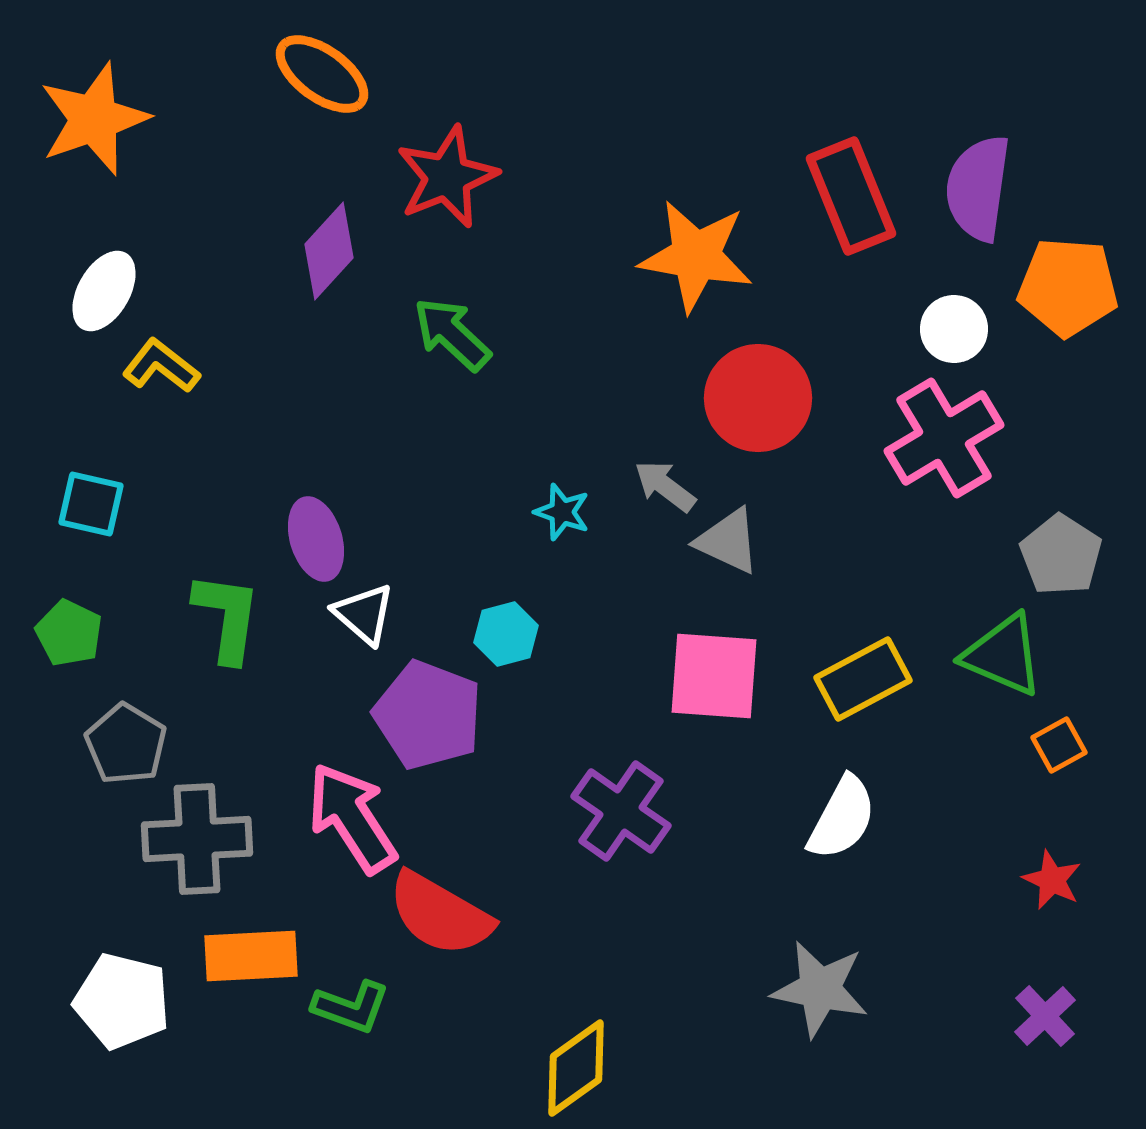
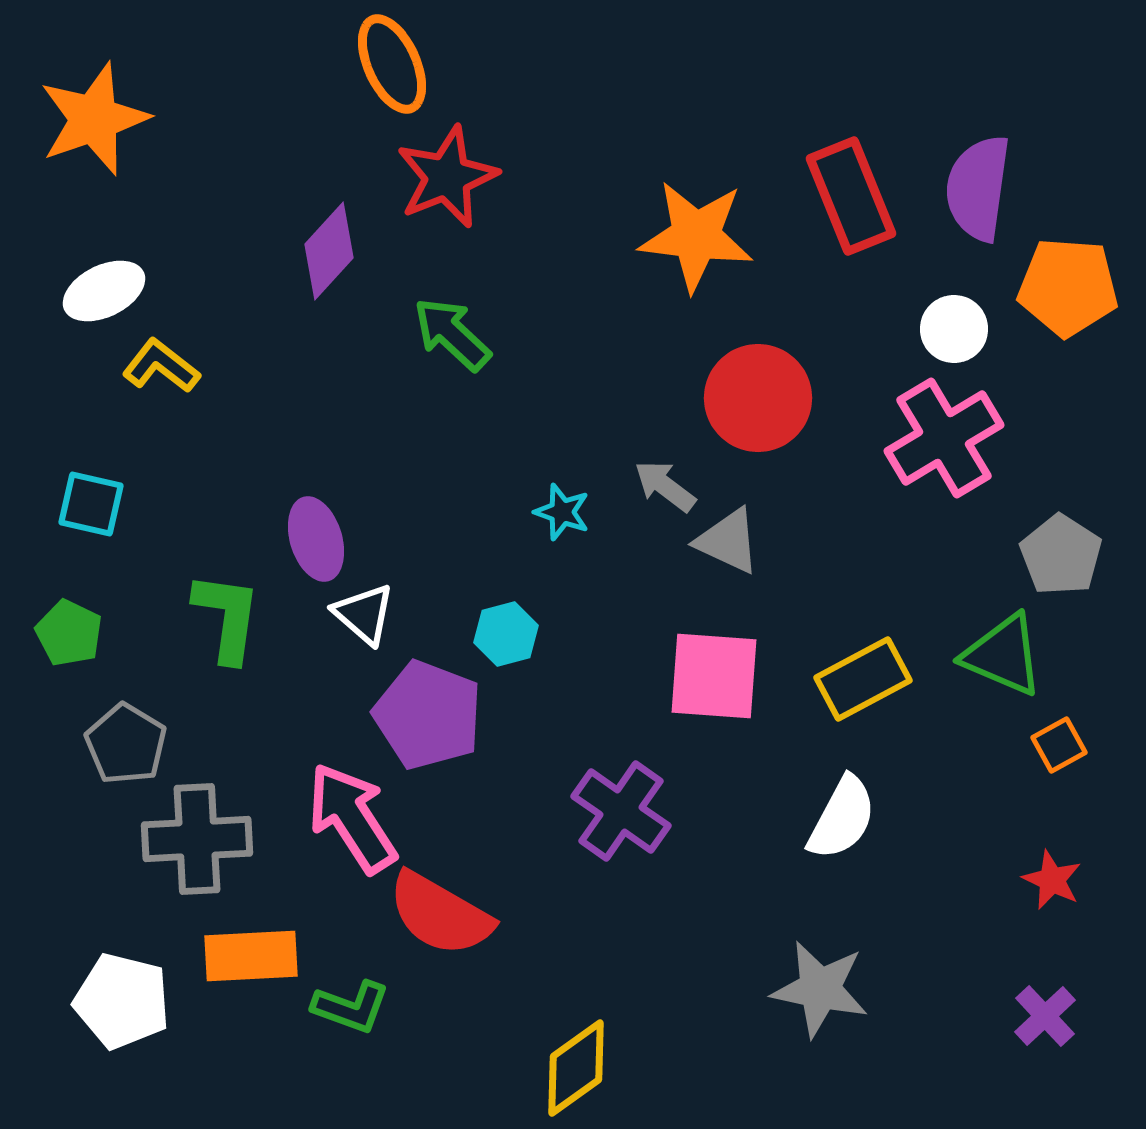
orange ellipse at (322, 74): moved 70 px right, 10 px up; rotated 30 degrees clockwise
orange star at (696, 256): moved 20 px up; rotated 3 degrees counterclockwise
white ellipse at (104, 291): rotated 34 degrees clockwise
